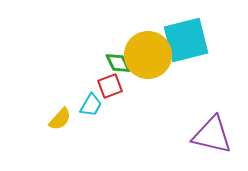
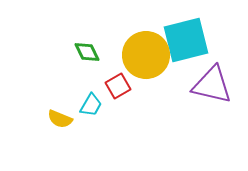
yellow circle: moved 2 px left
green diamond: moved 31 px left, 11 px up
red square: moved 8 px right; rotated 10 degrees counterclockwise
yellow semicircle: rotated 70 degrees clockwise
purple triangle: moved 50 px up
